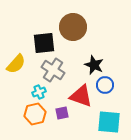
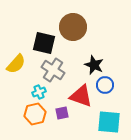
black square: rotated 20 degrees clockwise
